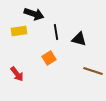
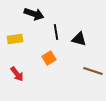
yellow rectangle: moved 4 px left, 8 px down
